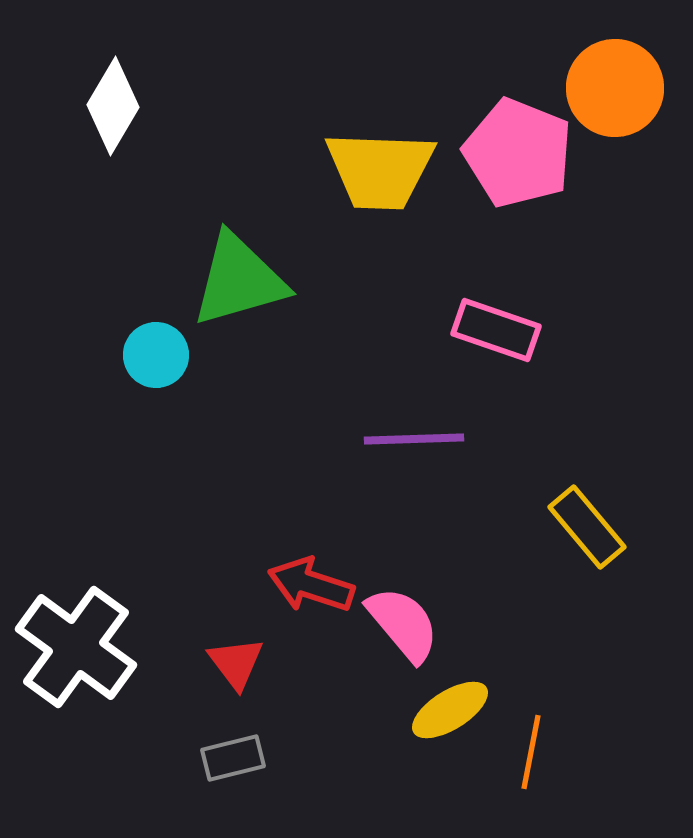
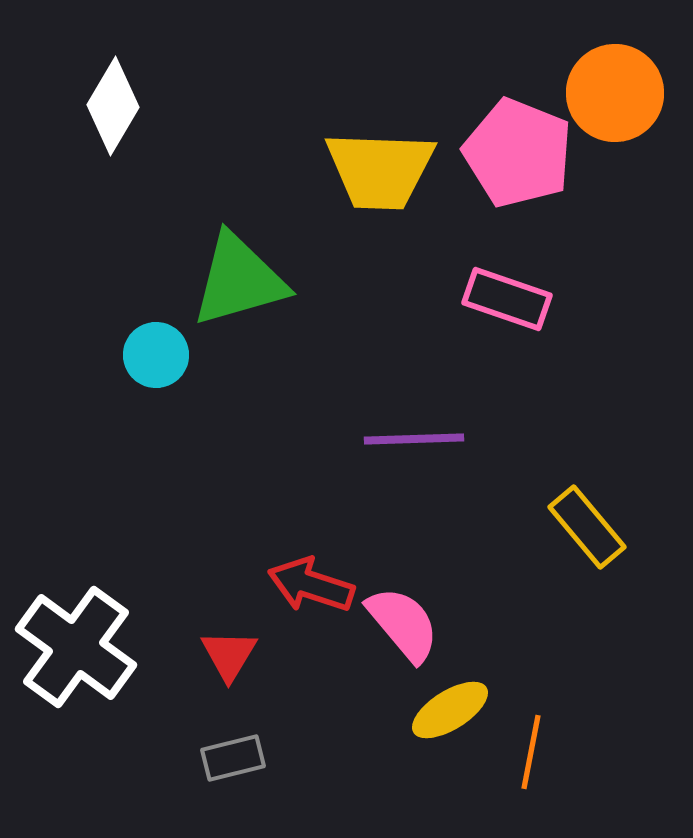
orange circle: moved 5 px down
pink rectangle: moved 11 px right, 31 px up
red triangle: moved 7 px left, 8 px up; rotated 8 degrees clockwise
